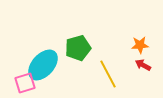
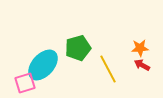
orange star: moved 3 px down
red arrow: moved 1 px left
yellow line: moved 5 px up
